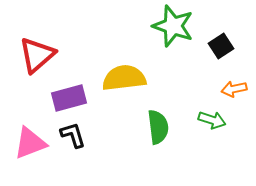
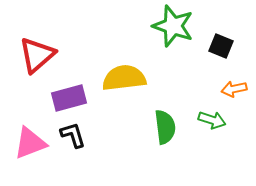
black square: rotated 35 degrees counterclockwise
green semicircle: moved 7 px right
